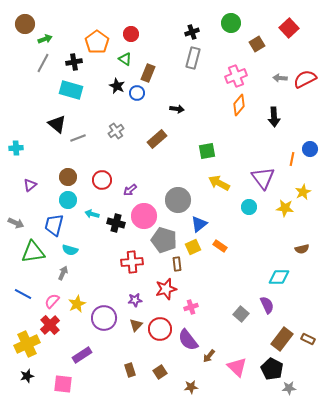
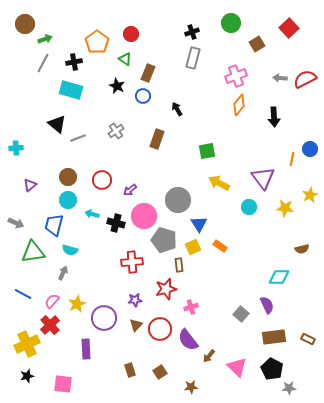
blue circle at (137, 93): moved 6 px right, 3 px down
black arrow at (177, 109): rotated 128 degrees counterclockwise
brown rectangle at (157, 139): rotated 30 degrees counterclockwise
yellow star at (303, 192): moved 7 px right, 3 px down
blue triangle at (199, 224): rotated 24 degrees counterclockwise
brown rectangle at (177, 264): moved 2 px right, 1 px down
brown rectangle at (282, 339): moved 8 px left, 2 px up; rotated 45 degrees clockwise
purple rectangle at (82, 355): moved 4 px right, 6 px up; rotated 60 degrees counterclockwise
